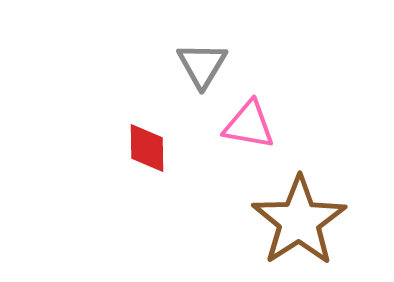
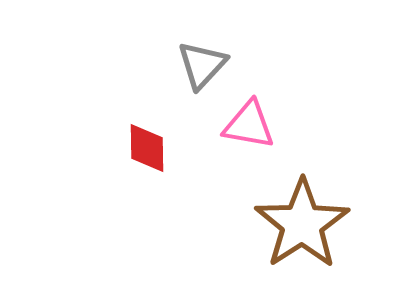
gray triangle: rotated 12 degrees clockwise
brown star: moved 3 px right, 3 px down
